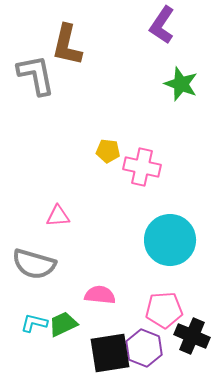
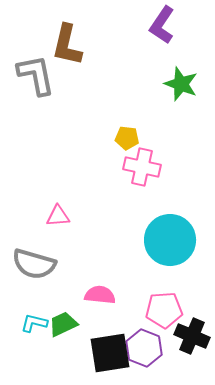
yellow pentagon: moved 19 px right, 13 px up
